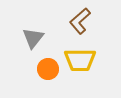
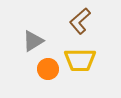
gray triangle: moved 3 px down; rotated 20 degrees clockwise
